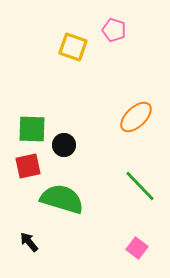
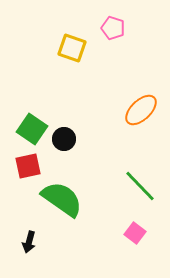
pink pentagon: moved 1 px left, 2 px up
yellow square: moved 1 px left, 1 px down
orange ellipse: moved 5 px right, 7 px up
green square: rotated 32 degrees clockwise
black circle: moved 6 px up
green semicircle: rotated 18 degrees clockwise
black arrow: rotated 125 degrees counterclockwise
pink square: moved 2 px left, 15 px up
